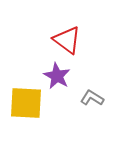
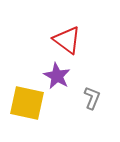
gray L-shape: rotated 80 degrees clockwise
yellow square: moved 1 px right; rotated 9 degrees clockwise
